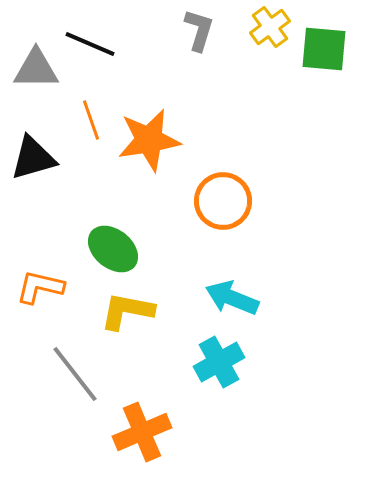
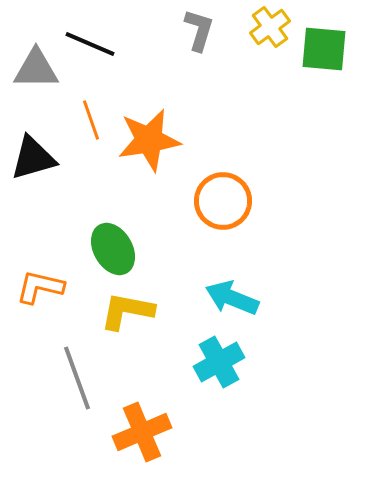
green ellipse: rotated 21 degrees clockwise
gray line: moved 2 px right, 4 px down; rotated 18 degrees clockwise
